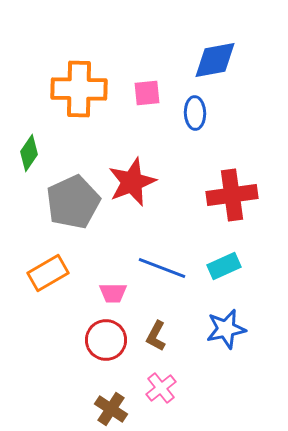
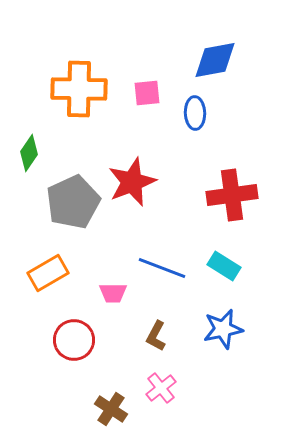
cyan rectangle: rotated 56 degrees clockwise
blue star: moved 3 px left
red circle: moved 32 px left
